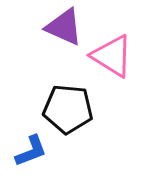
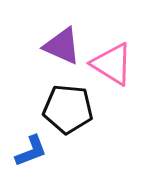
purple triangle: moved 2 px left, 19 px down
pink triangle: moved 8 px down
